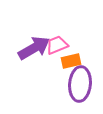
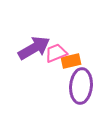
pink trapezoid: moved 1 px left, 8 px down
purple ellipse: moved 1 px right, 2 px down
